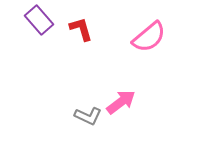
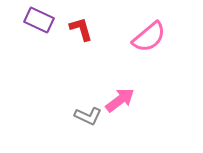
purple rectangle: rotated 24 degrees counterclockwise
pink arrow: moved 1 px left, 2 px up
